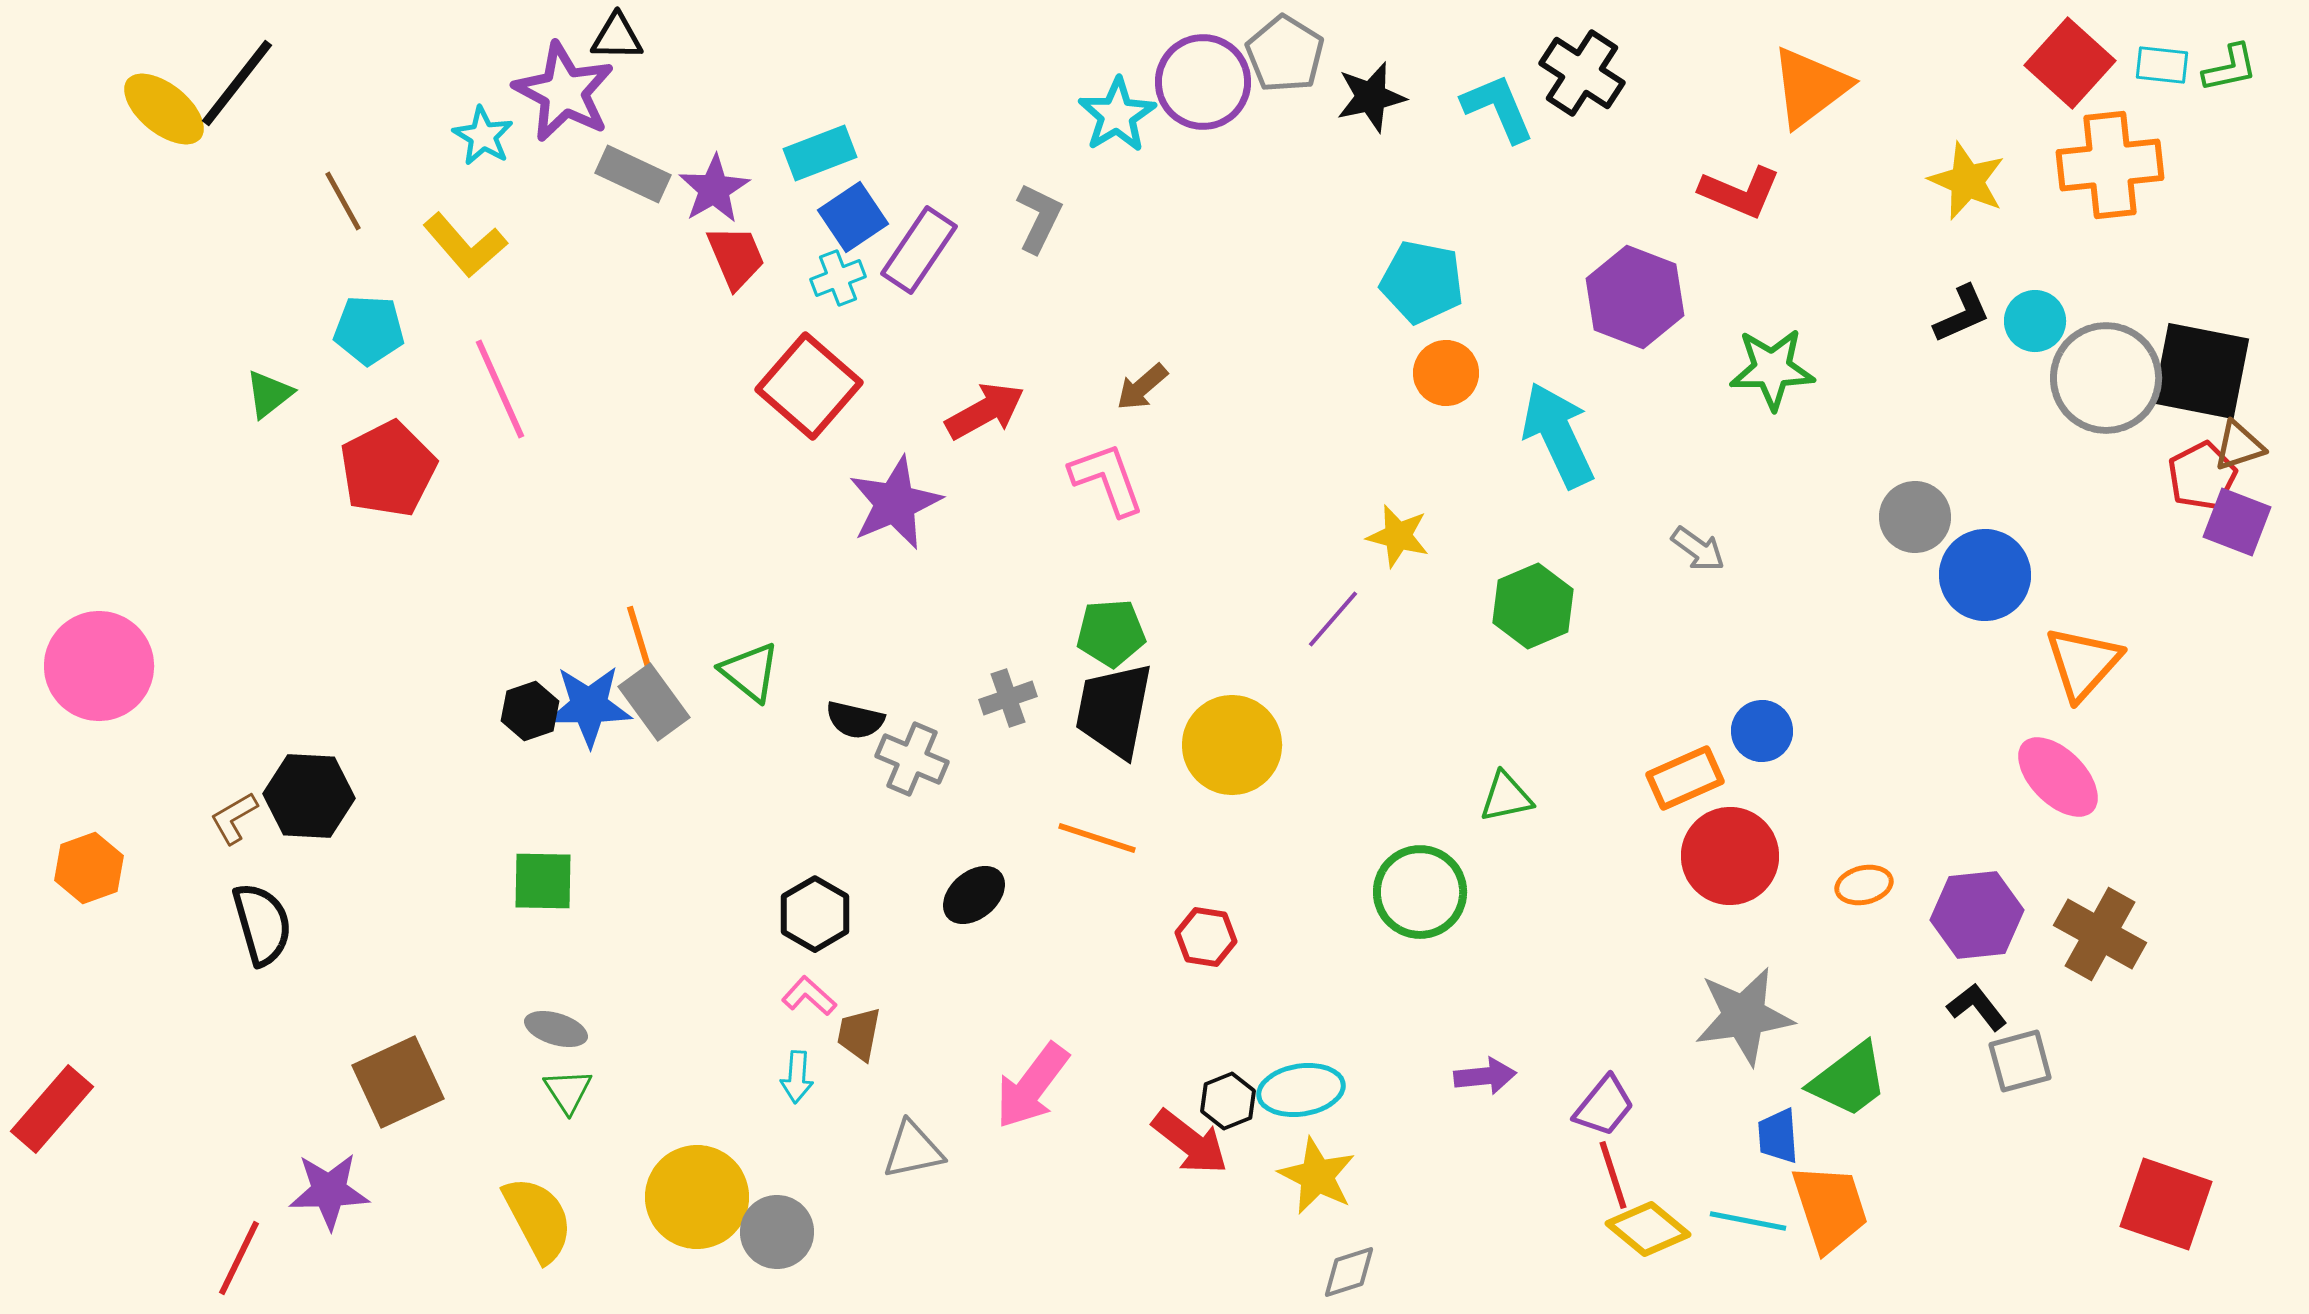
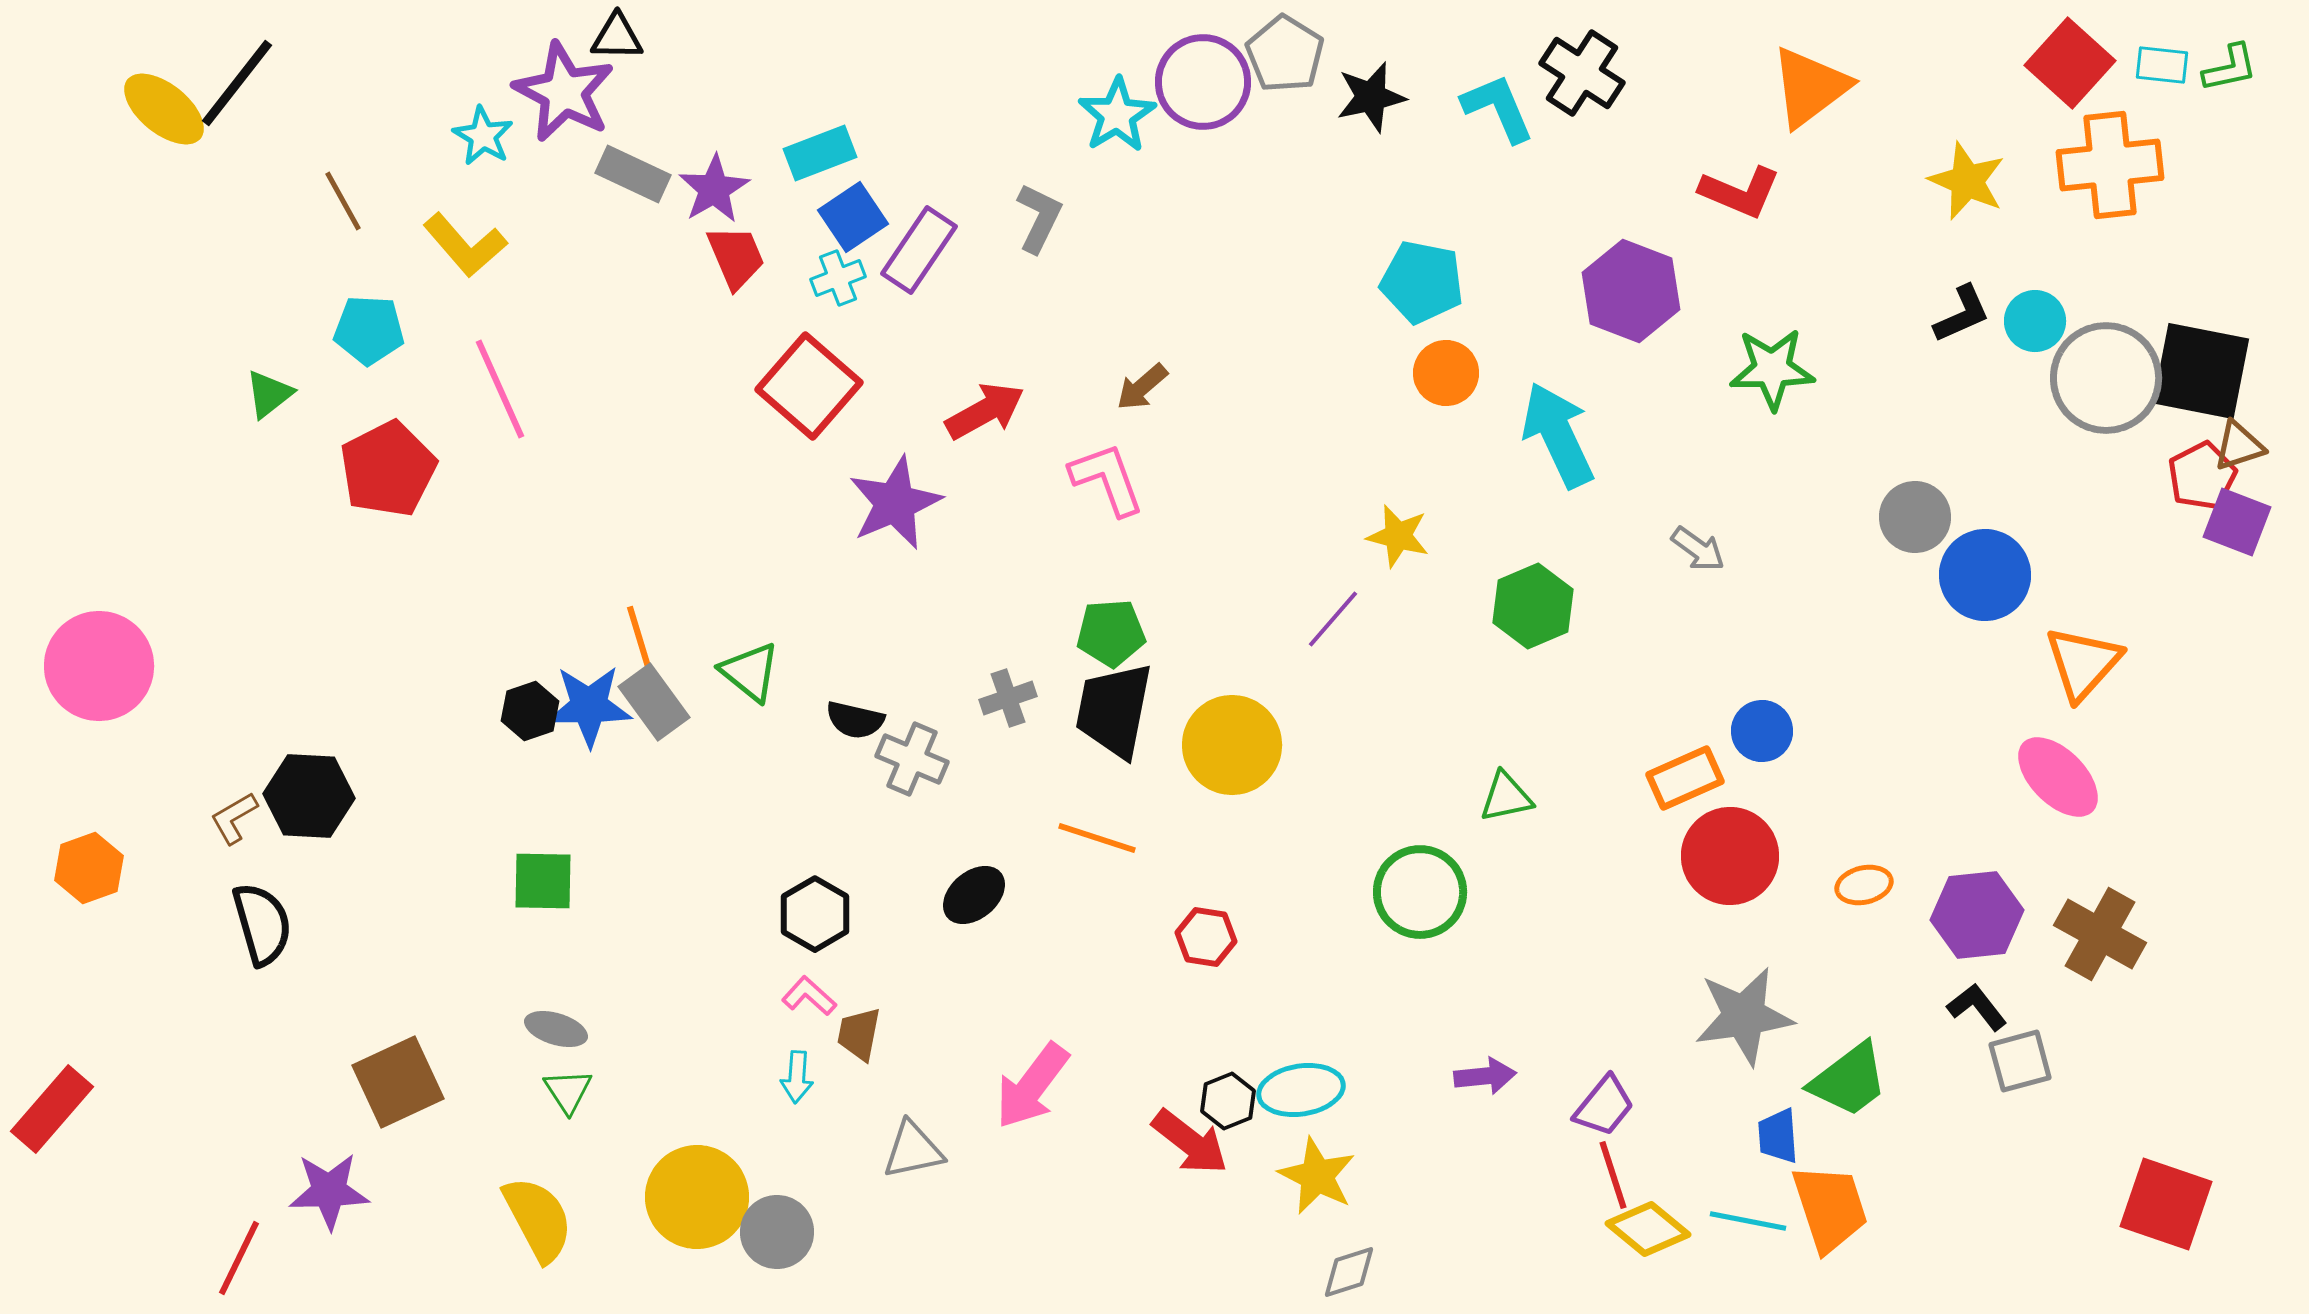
purple hexagon at (1635, 297): moved 4 px left, 6 px up
